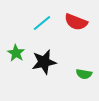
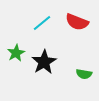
red semicircle: moved 1 px right
green star: rotated 12 degrees clockwise
black star: rotated 20 degrees counterclockwise
